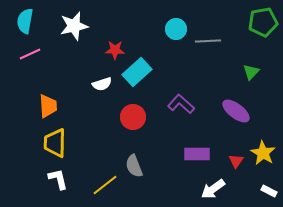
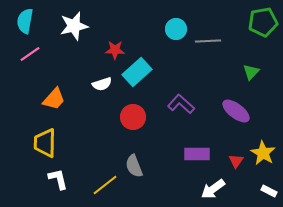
pink line: rotated 10 degrees counterclockwise
orange trapezoid: moved 6 px right, 7 px up; rotated 45 degrees clockwise
yellow trapezoid: moved 10 px left
